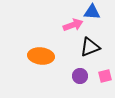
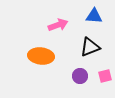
blue triangle: moved 2 px right, 4 px down
pink arrow: moved 15 px left
